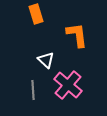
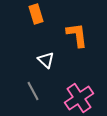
pink cross: moved 11 px right, 13 px down; rotated 16 degrees clockwise
gray line: moved 1 px down; rotated 24 degrees counterclockwise
